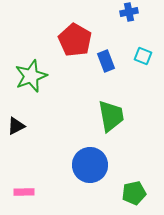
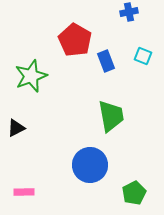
black triangle: moved 2 px down
green pentagon: rotated 15 degrees counterclockwise
